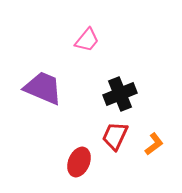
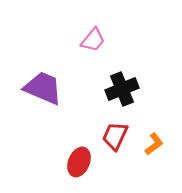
pink trapezoid: moved 6 px right
black cross: moved 2 px right, 5 px up
